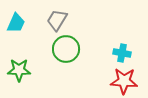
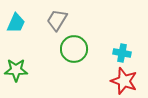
green circle: moved 8 px right
green star: moved 3 px left
red star: rotated 16 degrees clockwise
